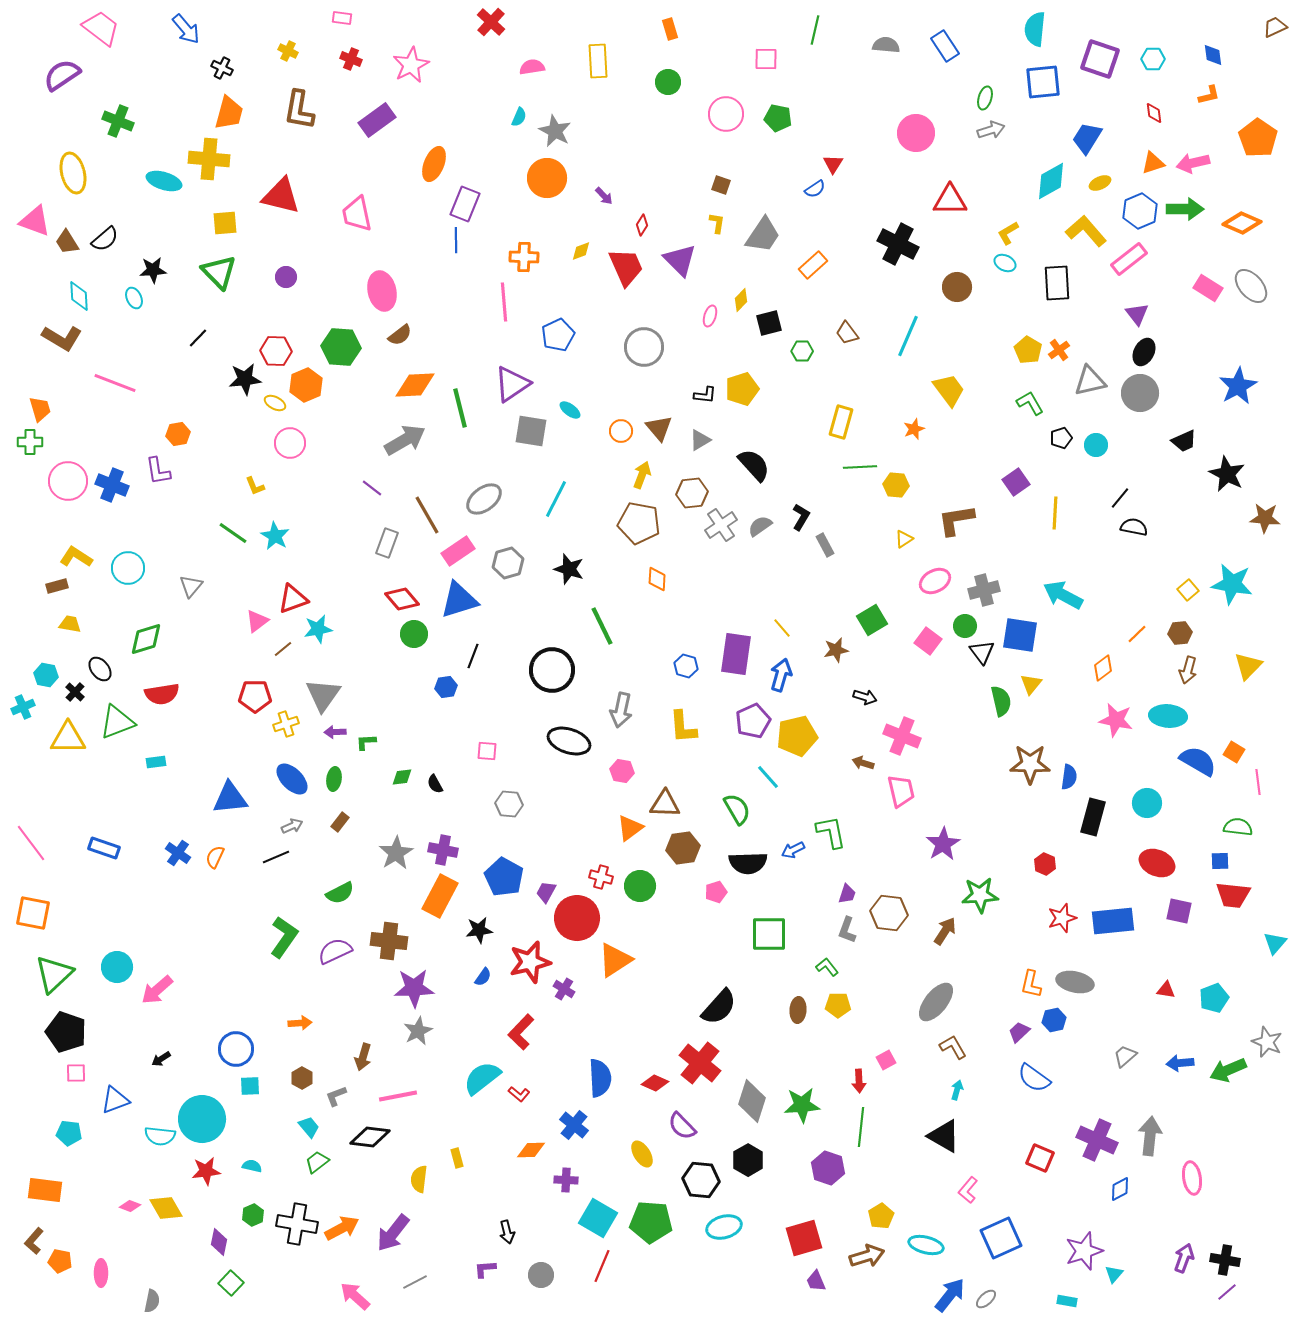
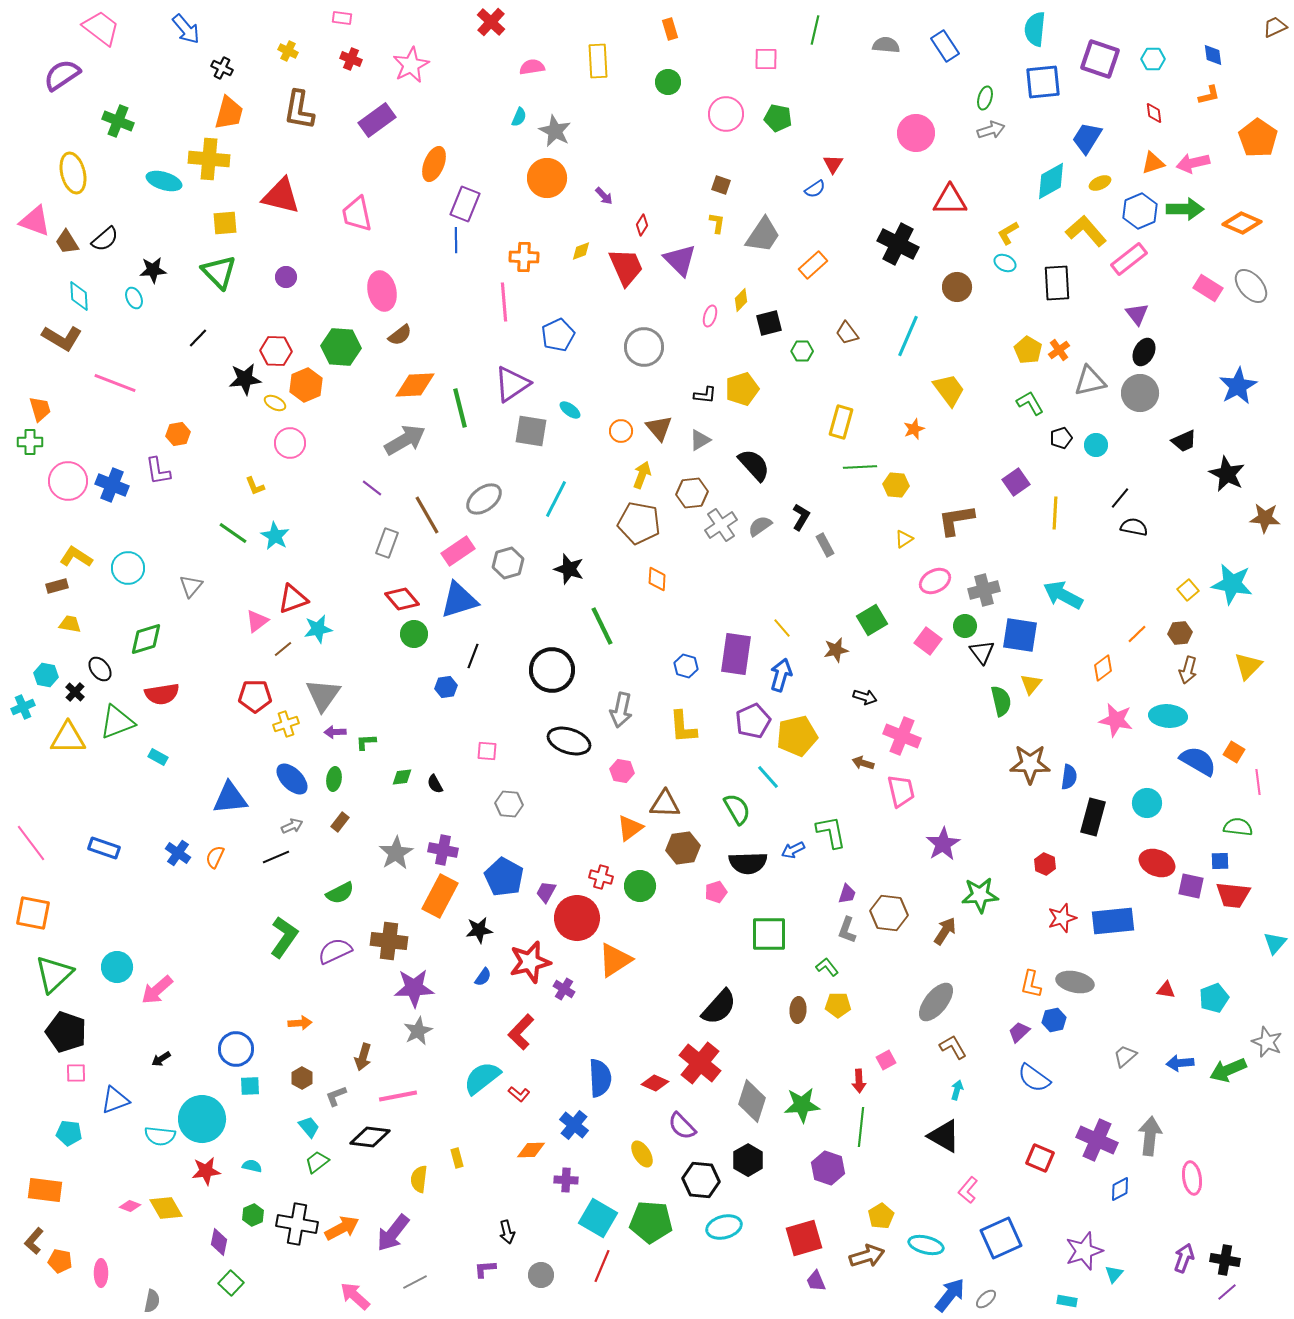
cyan rectangle at (156, 762): moved 2 px right, 5 px up; rotated 36 degrees clockwise
purple square at (1179, 911): moved 12 px right, 25 px up
